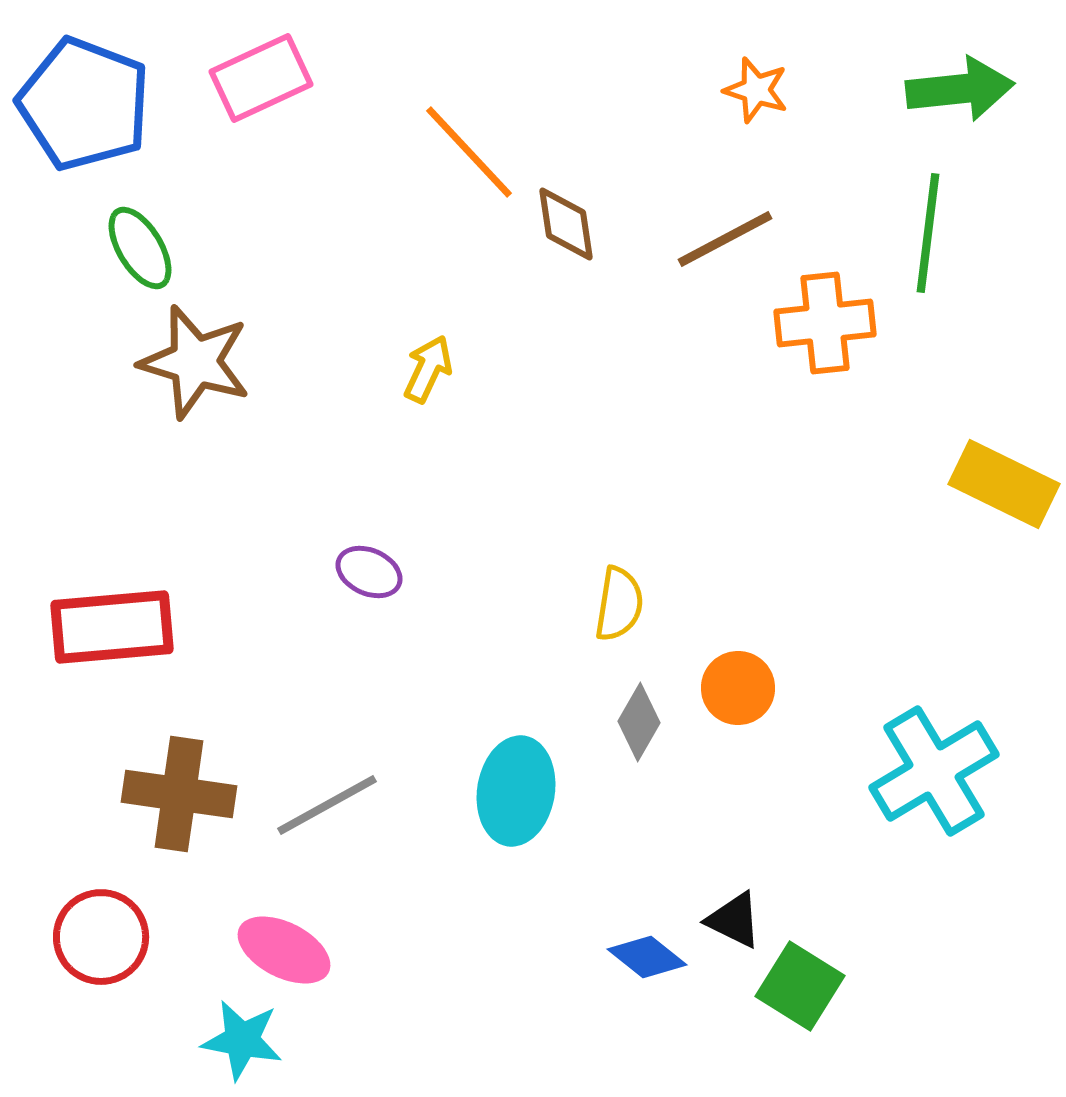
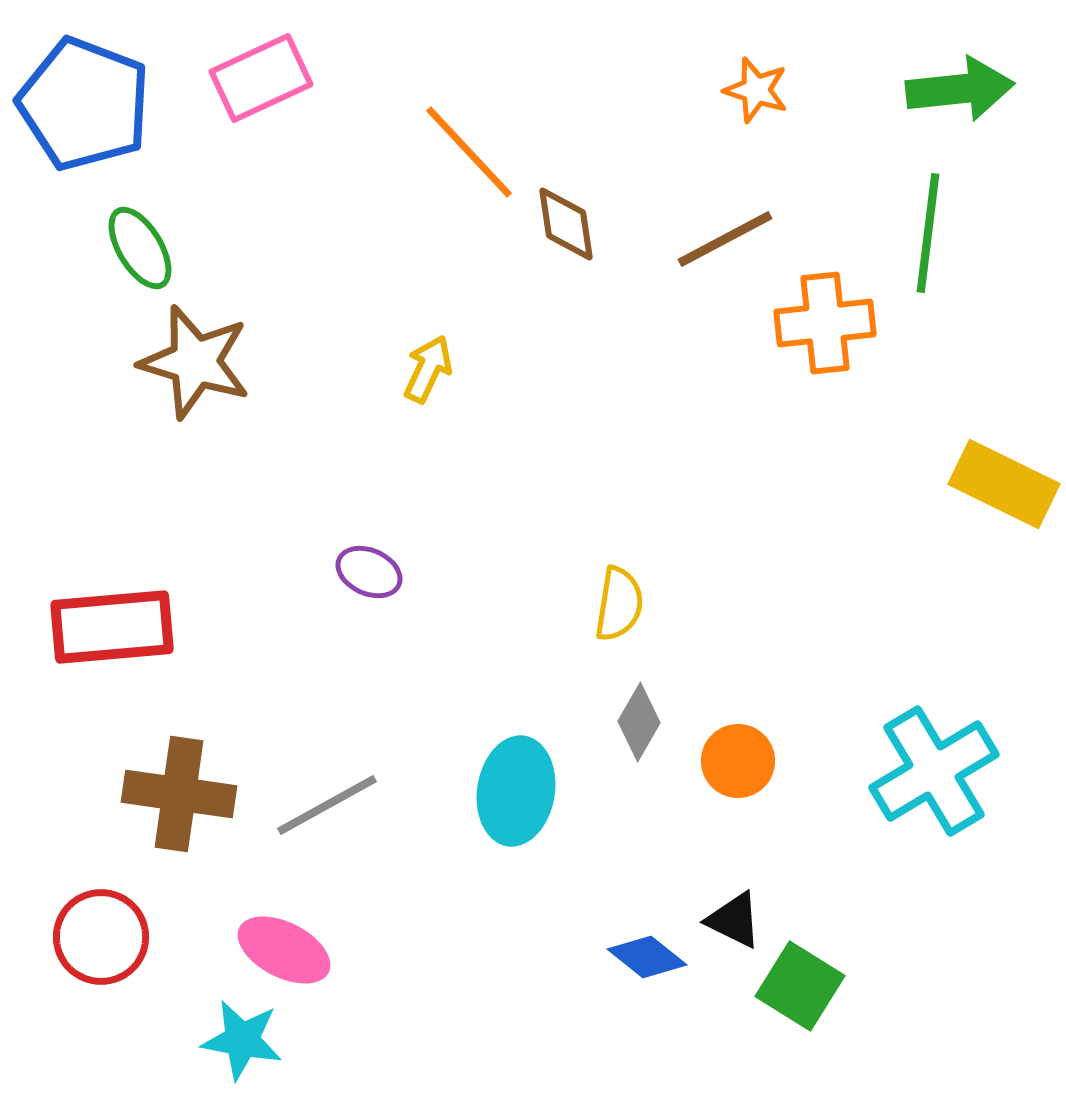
orange circle: moved 73 px down
